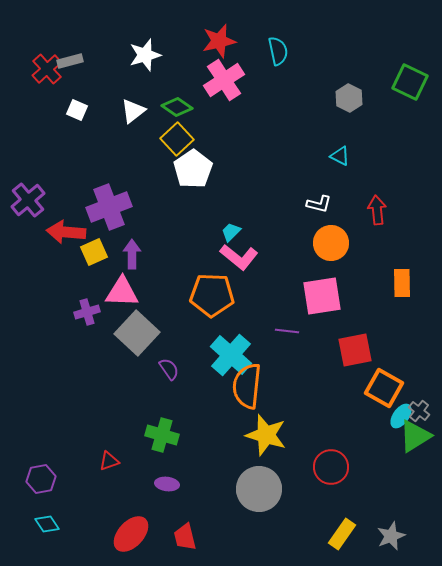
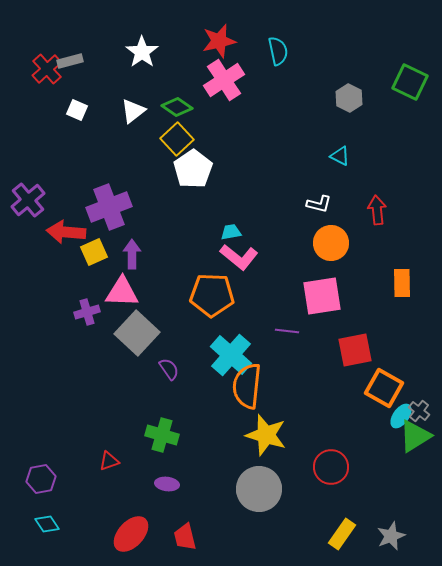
white star at (145, 55): moved 3 px left, 3 px up; rotated 20 degrees counterclockwise
cyan trapezoid at (231, 232): rotated 35 degrees clockwise
